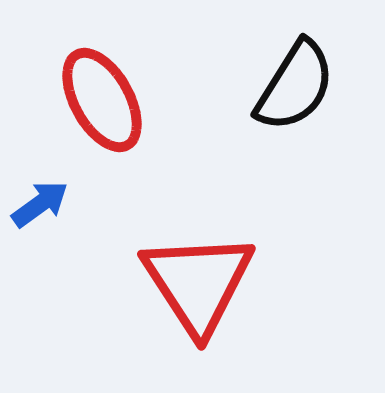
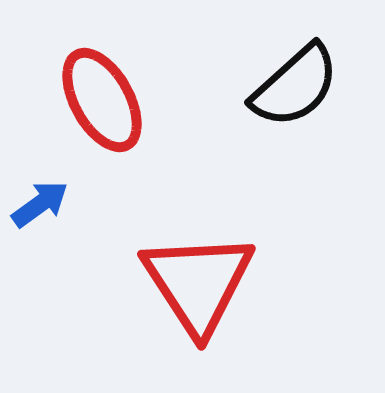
black semicircle: rotated 16 degrees clockwise
